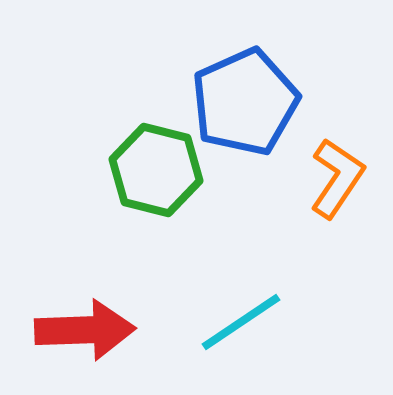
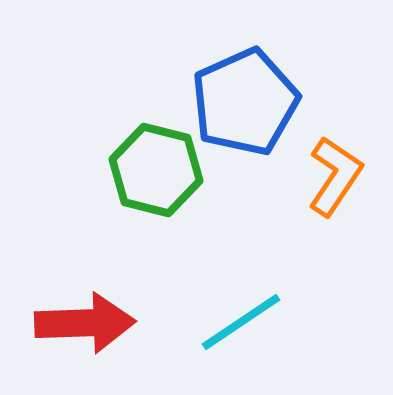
orange L-shape: moved 2 px left, 2 px up
red arrow: moved 7 px up
